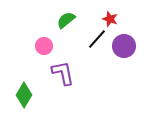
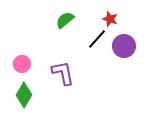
green semicircle: moved 1 px left
pink circle: moved 22 px left, 18 px down
